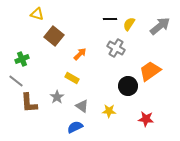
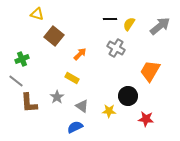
orange trapezoid: rotated 25 degrees counterclockwise
black circle: moved 10 px down
